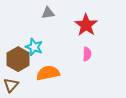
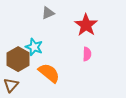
gray triangle: rotated 16 degrees counterclockwise
orange semicircle: moved 1 px right; rotated 50 degrees clockwise
